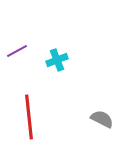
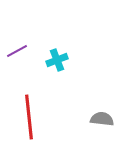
gray semicircle: rotated 20 degrees counterclockwise
